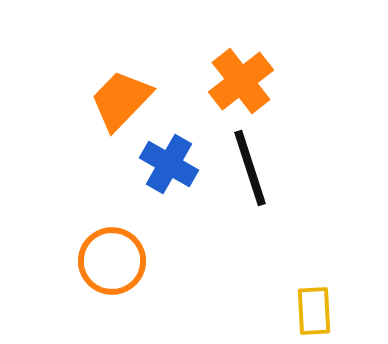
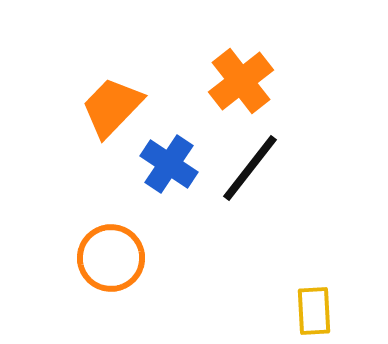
orange trapezoid: moved 9 px left, 7 px down
blue cross: rotated 4 degrees clockwise
black line: rotated 56 degrees clockwise
orange circle: moved 1 px left, 3 px up
